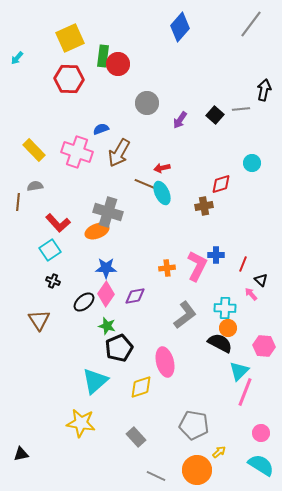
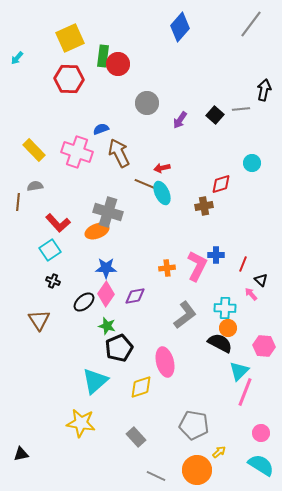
brown arrow at (119, 153): rotated 124 degrees clockwise
